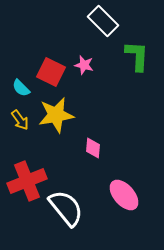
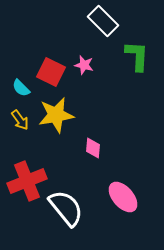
pink ellipse: moved 1 px left, 2 px down
